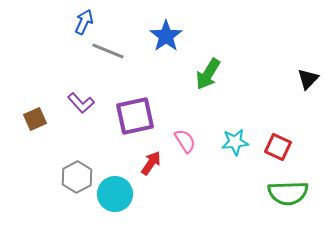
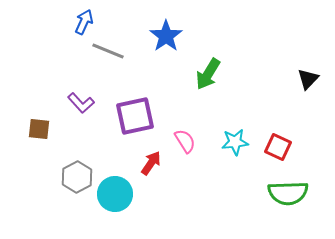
brown square: moved 4 px right, 10 px down; rotated 30 degrees clockwise
